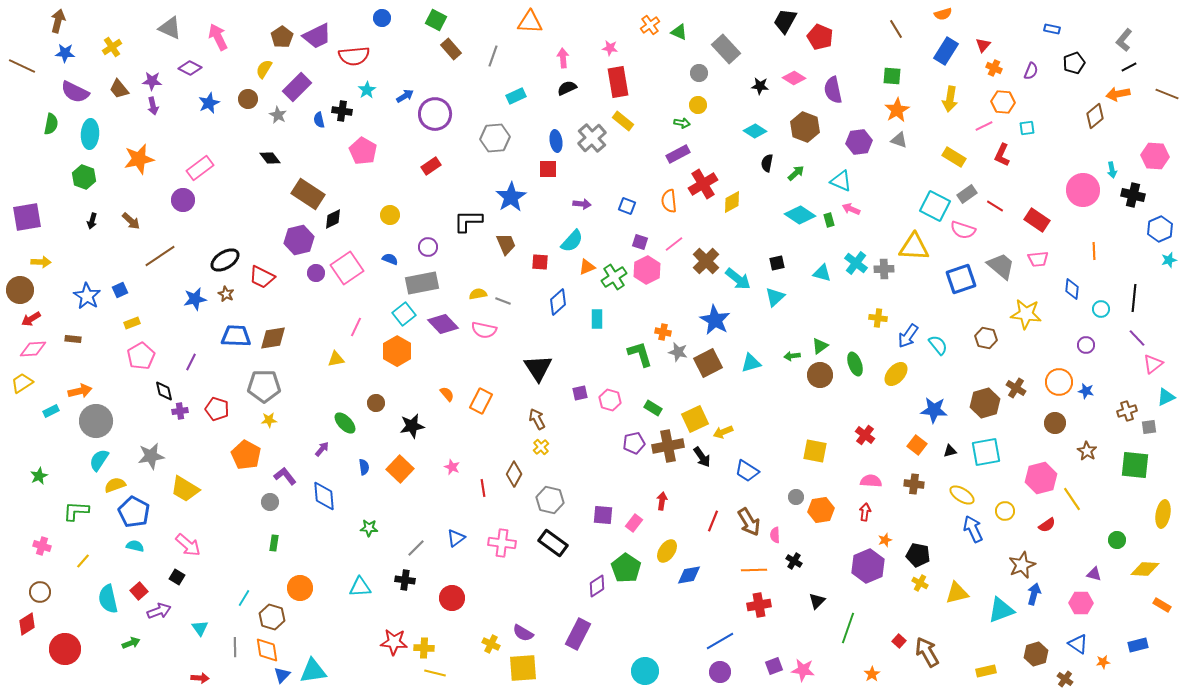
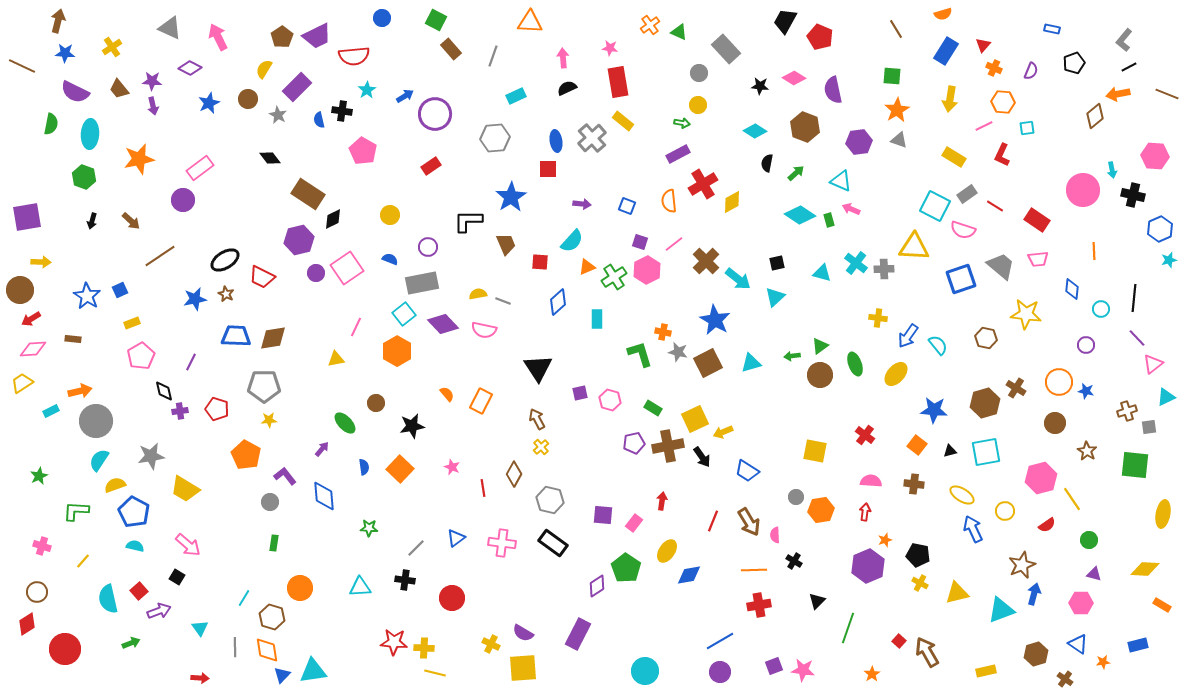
green circle at (1117, 540): moved 28 px left
brown circle at (40, 592): moved 3 px left
